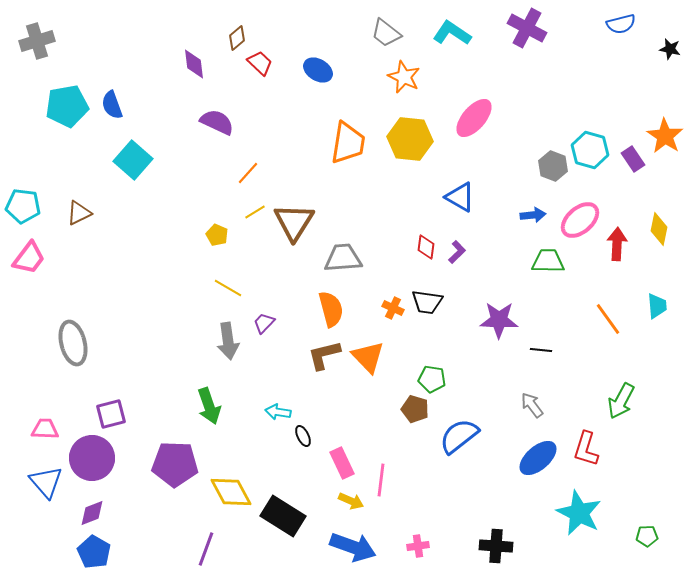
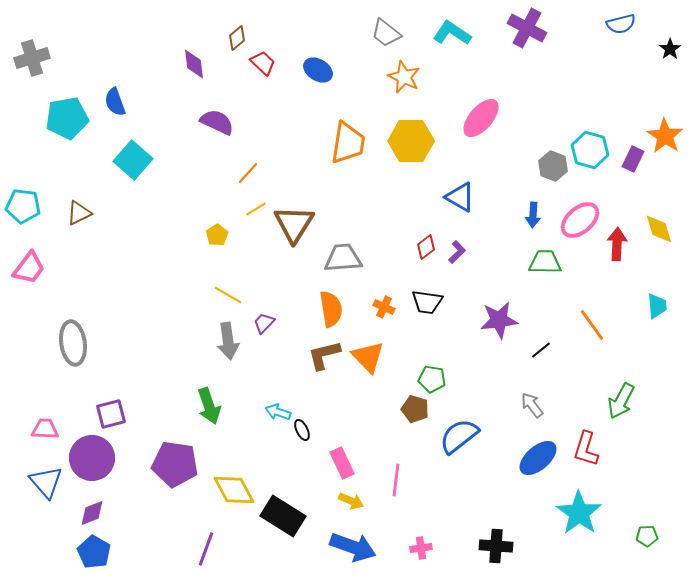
gray cross at (37, 41): moved 5 px left, 17 px down
black star at (670, 49): rotated 25 degrees clockwise
red trapezoid at (260, 63): moved 3 px right
blue semicircle at (112, 105): moved 3 px right, 3 px up
cyan pentagon at (67, 106): moved 12 px down
pink ellipse at (474, 118): moved 7 px right
yellow hexagon at (410, 139): moved 1 px right, 2 px down; rotated 6 degrees counterclockwise
purple rectangle at (633, 159): rotated 60 degrees clockwise
yellow line at (255, 212): moved 1 px right, 3 px up
blue arrow at (533, 215): rotated 100 degrees clockwise
brown triangle at (294, 222): moved 2 px down
yellow diamond at (659, 229): rotated 28 degrees counterclockwise
yellow pentagon at (217, 235): rotated 15 degrees clockwise
red diamond at (426, 247): rotated 45 degrees clockwise
pink trapezoid at (29, 258): moved 10 px down
green trapezoid at (548, 261): moved 3 px left, 1 px down
yellow line at (228, 288): moved 7 px down
orange cross at (393, 308): moved 9 px left, 1 px up
orange semicircle at (331, 309): rotated 6 degrees clockwise
orange line at (608, 319): moved 16 px left, 6 px down
purple star at (499, 320): rotated 9 degrees counterclockwise
gray ellipse at (73, 343): rotated 6 degrees clockwise
black line at (541, 350): rotated 45 degrees counterclockwise
cyan arrow at (278, 412): rotated 10 degrees clockwise
black ellipse at (303, 436): moved 1 px left, 6 px up
purple pentagon at (175, 464): rotated 6 degrees clockwise
pink line at (381, 480): moved 15 px right
yellow diamond at (231, 492): moved 3 px right, 2 px up
cyan star at (579, 513): rotated 9 degrees clockwise
pink cross at (418, 546): moved 3 px right, 2 px down
